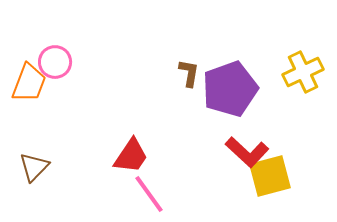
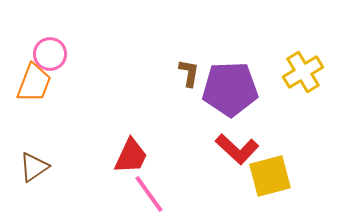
pink circle: moved 5 px left, 8 px up
yellow cross: rotated 6 degrees counterclockwise
orange trapezoid: moved 5 px right
purple pentagon: rotated 18 degrees clockwise
red L-shape: moved 10 px left, 3 px up
red trapezoid: rotated 9 degrees counterclockwise
brown triangle: rotated 12 degrees clockwise
